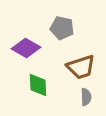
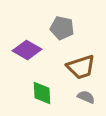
purple diamond: moved 1 px right, 2 px down
green diamond: moved 4 px right, 8 px down
gray semicircle: rotated 66 degrees counterclockwise
